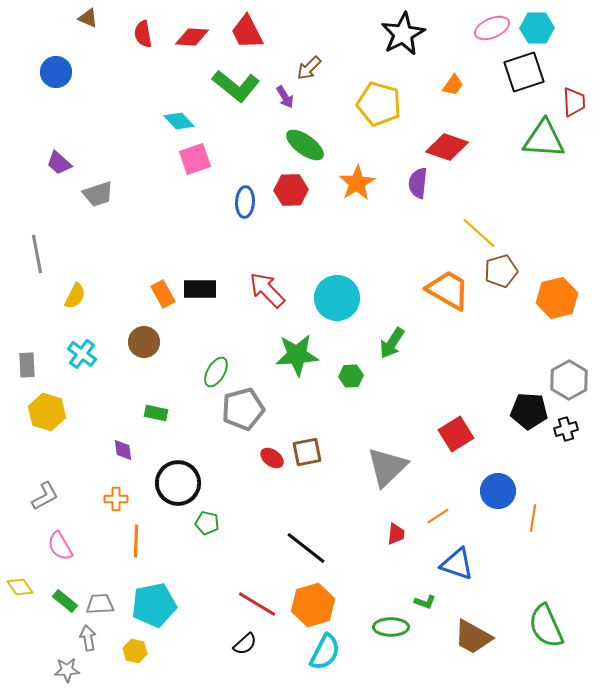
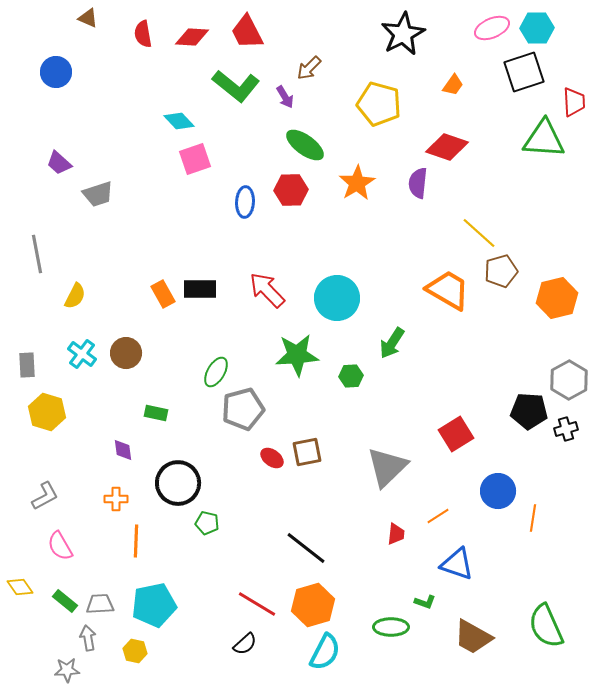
brown circle at (144, 342): moved 18 px left, 11 px down
